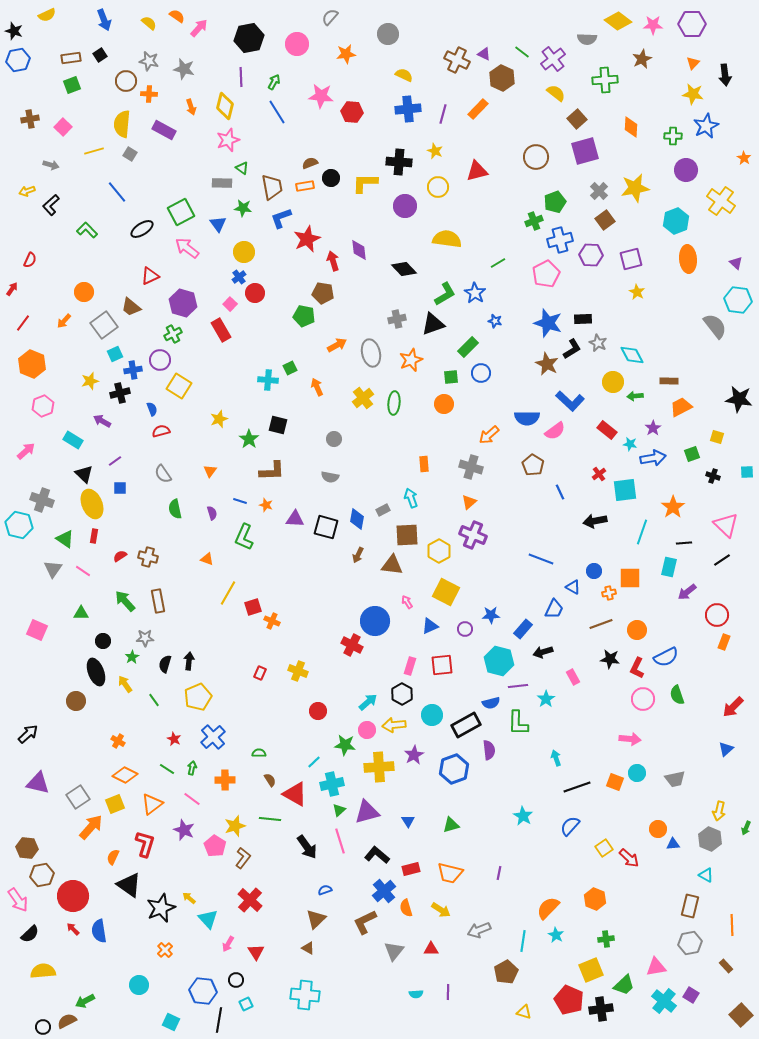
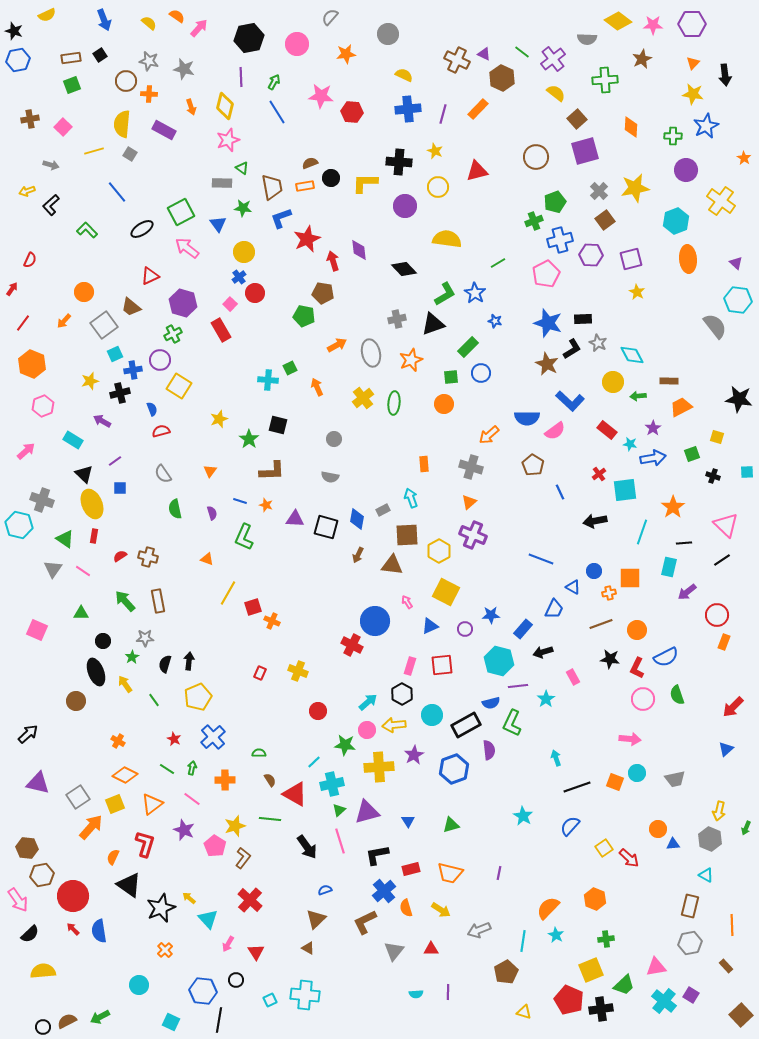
green arrow at (635, 396): moved 3 px right
green L-shape at (518, 723): moved 6 px left; rotated 24 degrees clockwise
black L-shape at (377, 855): rotated 50 degrees counterclockwise
green arrow at (85, 1001): moved 15 px right, 16 px down
cyan square at (246, 1004): moved 24 px right, 4 px up
